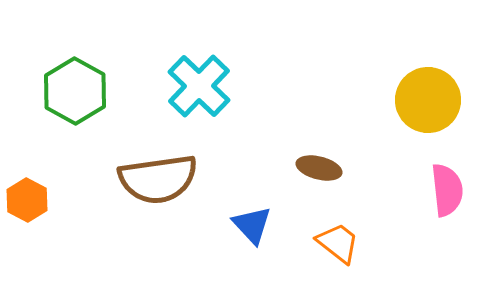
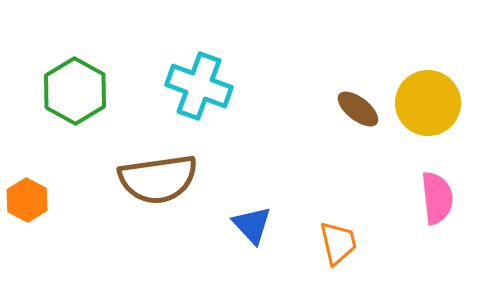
cyan cross: rotated 24 degrees counterclockwise
yellow circle: moved 3 px down
brown ellipse: moved 39 px right, 59 px up; rotated 24 degrees clockwise
pink semicircle: moved 10 px left, 8 px down
orange trapezoid: rotated 39 degrees clockwise
